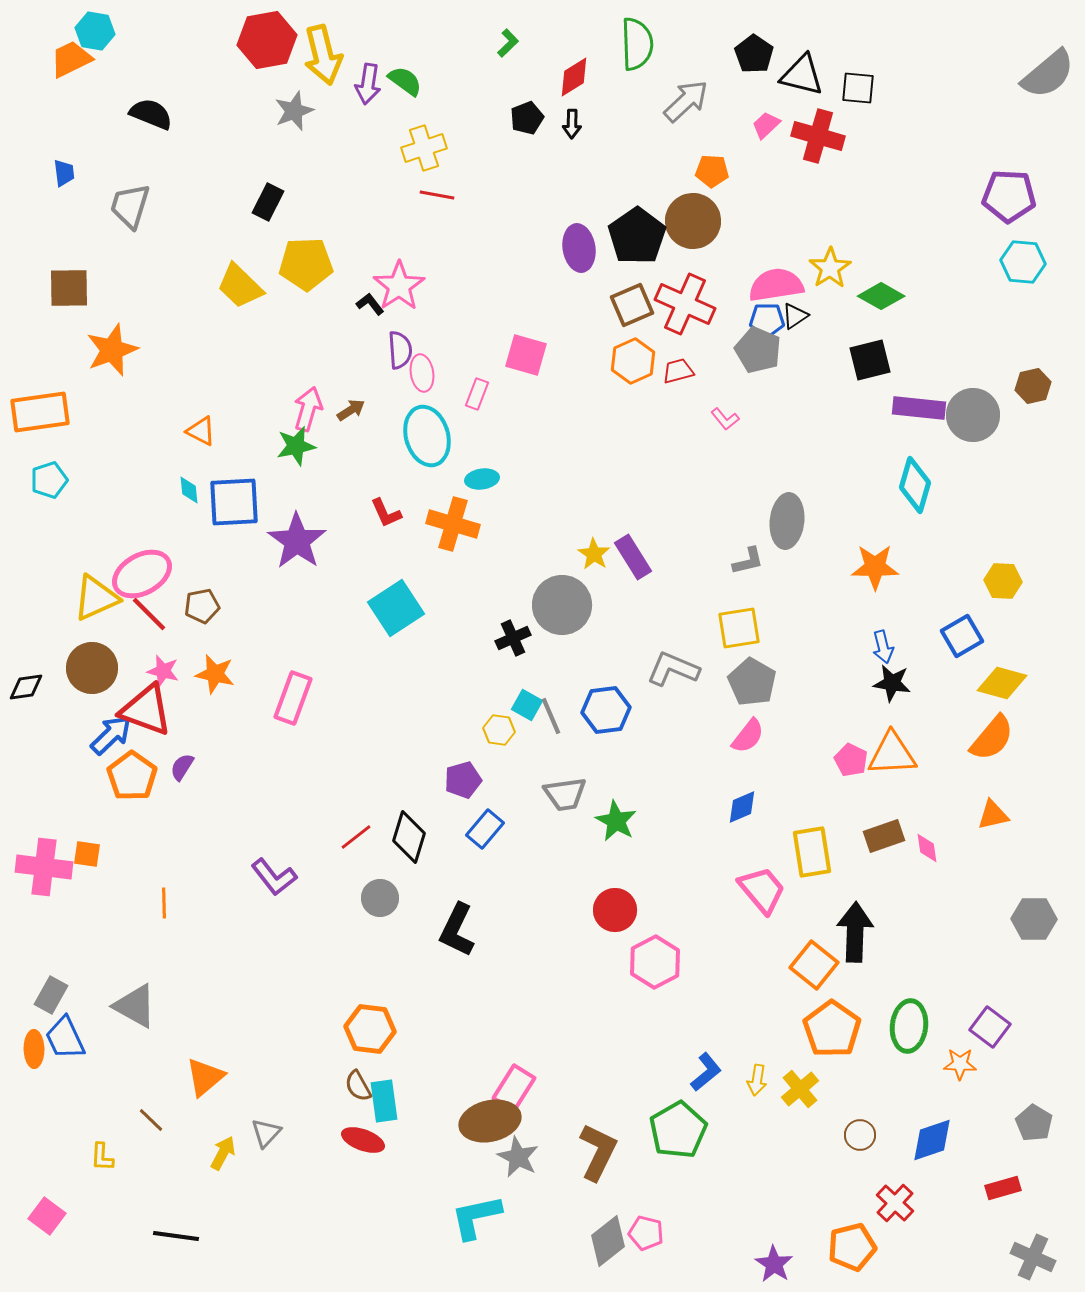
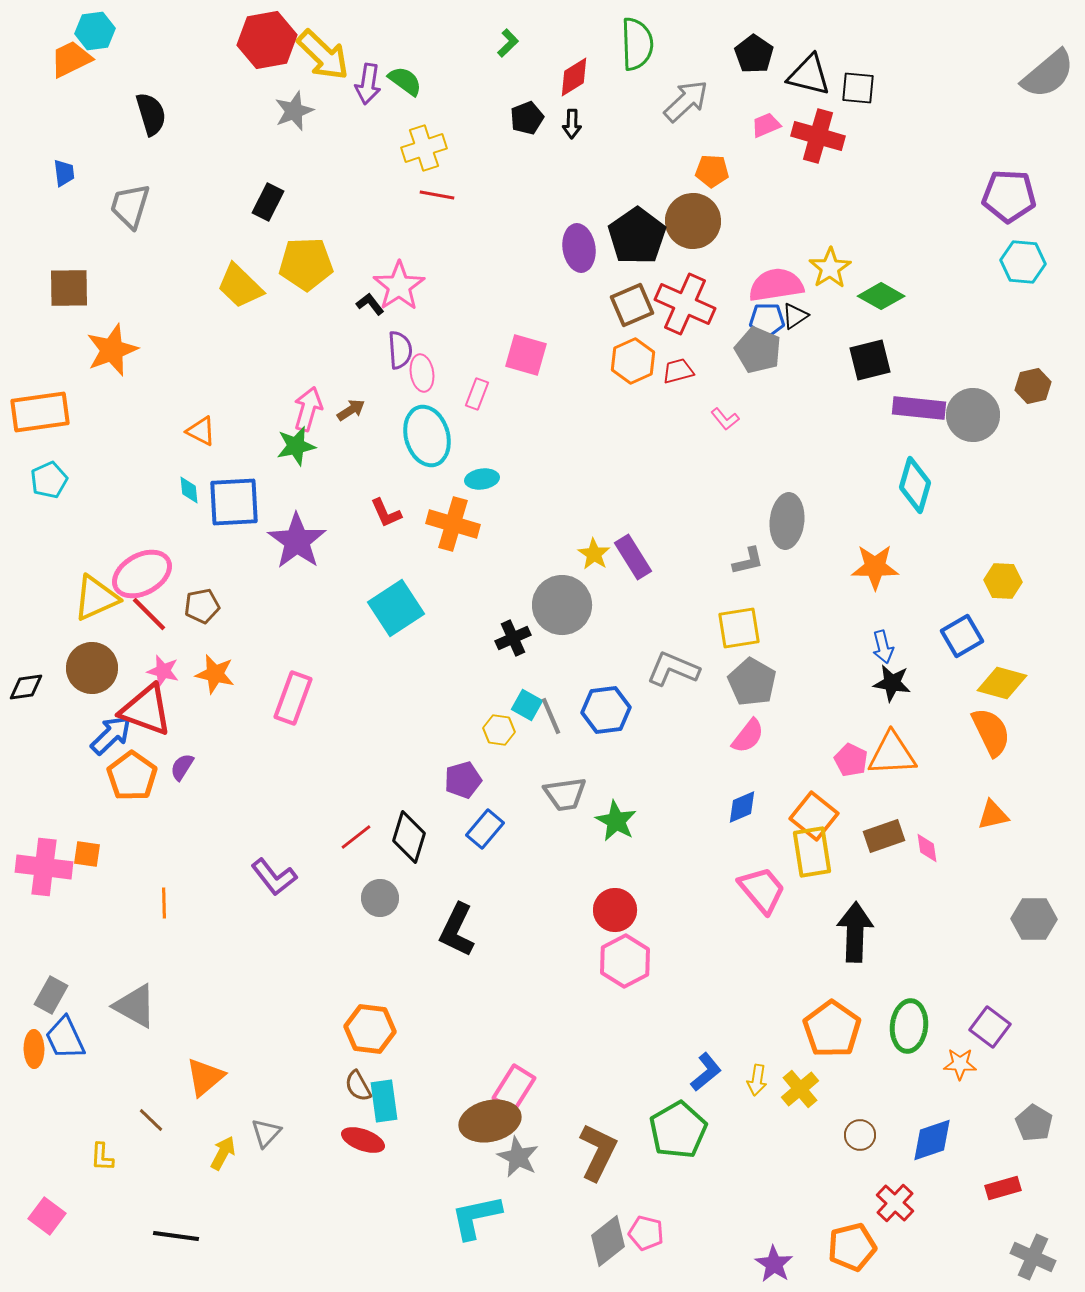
cyan hexagon at (95, 31): rotated 18 degrees counterclockwise
yellow arrow at (323, 55): rotated 32 degrees counterclockwise
black triangle at (802, 75): moved 7 px right
black semicircle at (151, 114): rotated 51 degrees clockwise
pink trapezoid at (766, 125): rotated 20 degrees clockwise
cyan pentagon at (49, 480): rotated 6 degrees counterclockwise
orange semicircle at (992, 738): moved 1 px left, 6 px up; rotated 66 degrees counterclockwise
pink hexagon at (655, 962): moved 30 px left, 1 px up
orange square at (814, 965): moved 149 px up
